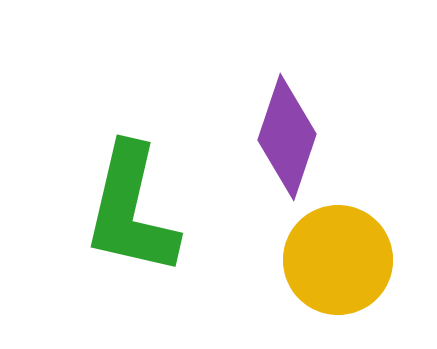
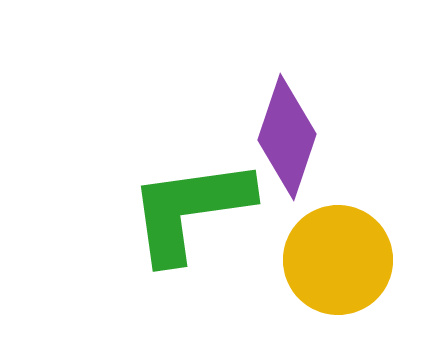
green L-shape: moved 59 px right; rotated 69 degrees clockwise
